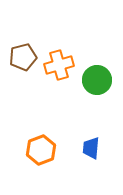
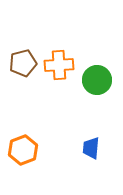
brown pentagon: moved 6 px down
orange cross: rotated 12 degrees clockwise
orange hexagon: moved 18 px left
